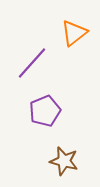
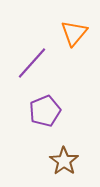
orange triangle: rotated 12 degrees counterclockwise
brown star: rotated 20 degrees clockwise
